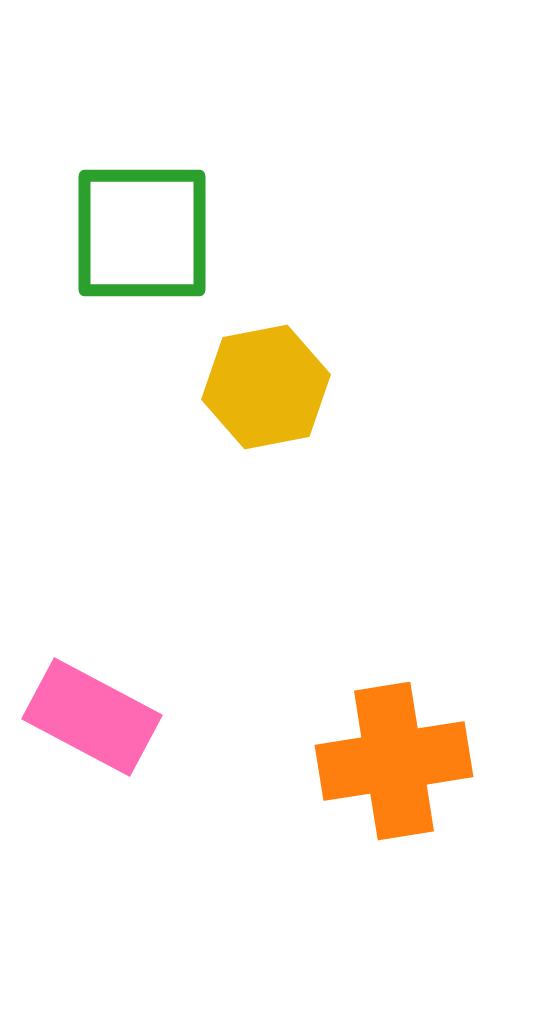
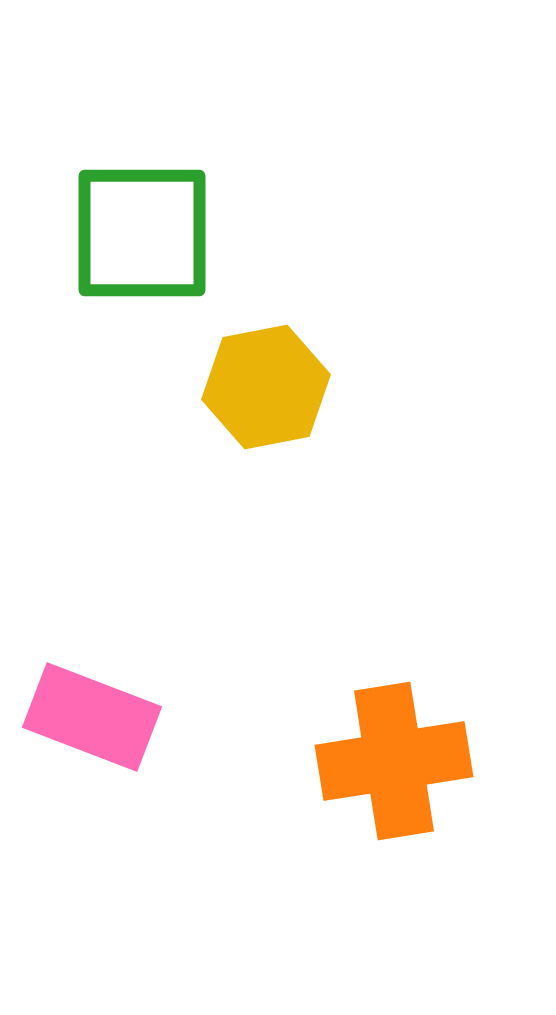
pink rectangle: rotated 7 degrees counterclockwise
